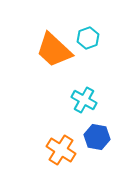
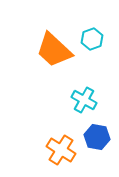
cyan hexagon: moved 4 px right, 1 px down
